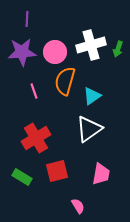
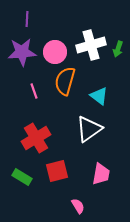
cyan triangle: moved 7 px right; rotated 48 degrees counterclockwise
